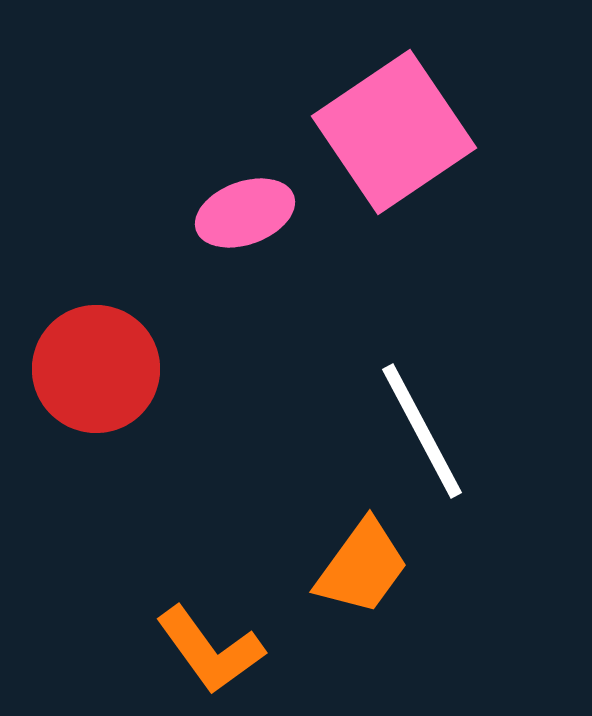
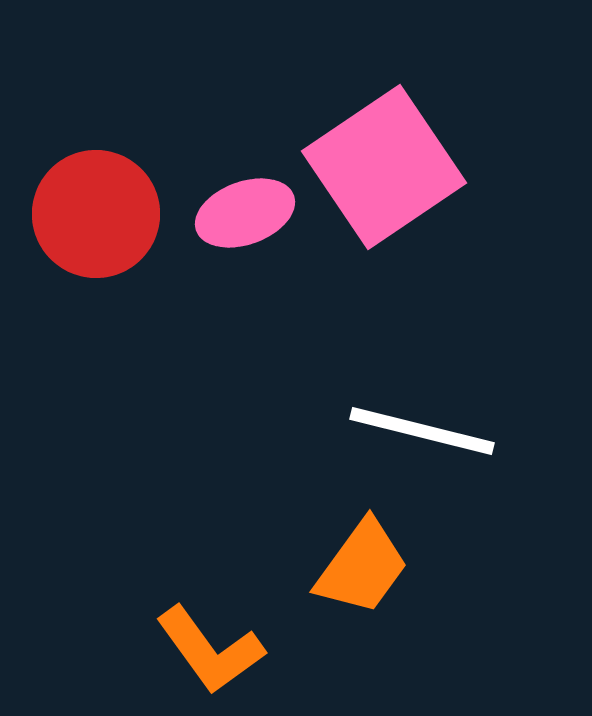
pink square: moved 10 px left, 35 px down
red circle: moved 155 px up
white line: rotated 48 degrees counterclockwise
